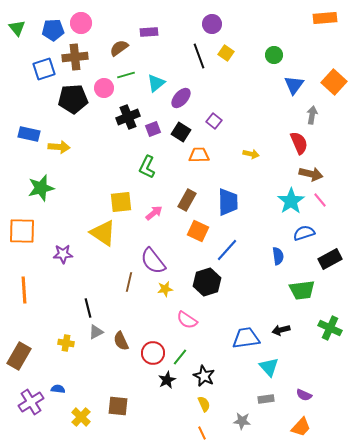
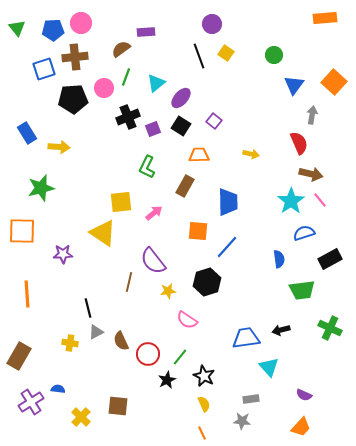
purple rectangle at (149, 32): moved 3 px left
brown semicircle at (119, 48): moved 2 px right, 1 px down
green line at (126, 75): moved 2 px down; rotated 54 degrees counterclockwise
black square at (181, 132): moved 6 px up
blue rectangle at (29, 134): moved 2 px left, 1 px up; rotated 45 degrees clockwise
brown rectangle at (187, 200): moved 2 px left, 14 px up
orange square at (198, 231): rotated 20 degrees counterclockwise
blue line at (227, 250): moved 3 px up
blue semicircle at (278, 256): moved 1 px right, 3 px down
yellow star at (165, 289): moved 3 px right, 2 px down
orange line at (24, 290): moved 3 px right, 4 px down
yellow cross at (66, 343): moved 4 px right
red circle at (153, 353): moved 5 px left, 1 px down
gray rectangle at (266, 399): moved 15 px left
